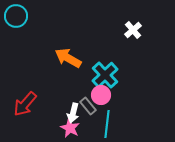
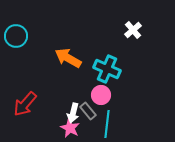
cyan circle: moved 20 px down
cyan cross: moved 2 px right, 6 px up; rotated 24 degrees counterclockwise
gray rectangle: moved 5 px down
